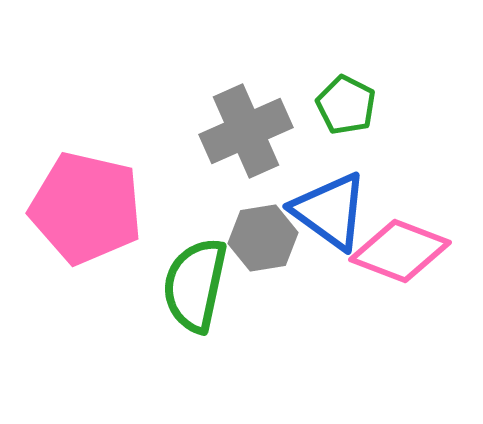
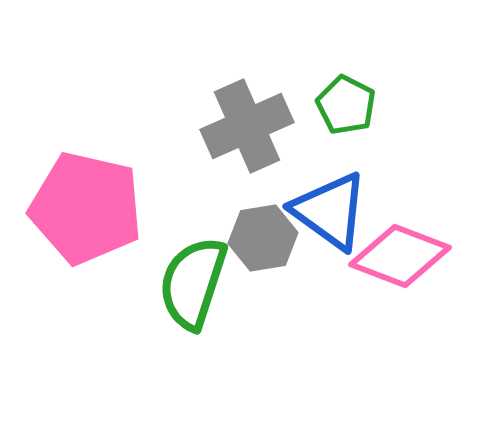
gray cross: moved 1 px right, 5 px up
pink diamond: moved 5 px down
green semicircle: moved 2 px left, 2 px up; rotated 6 degrees clockwise
